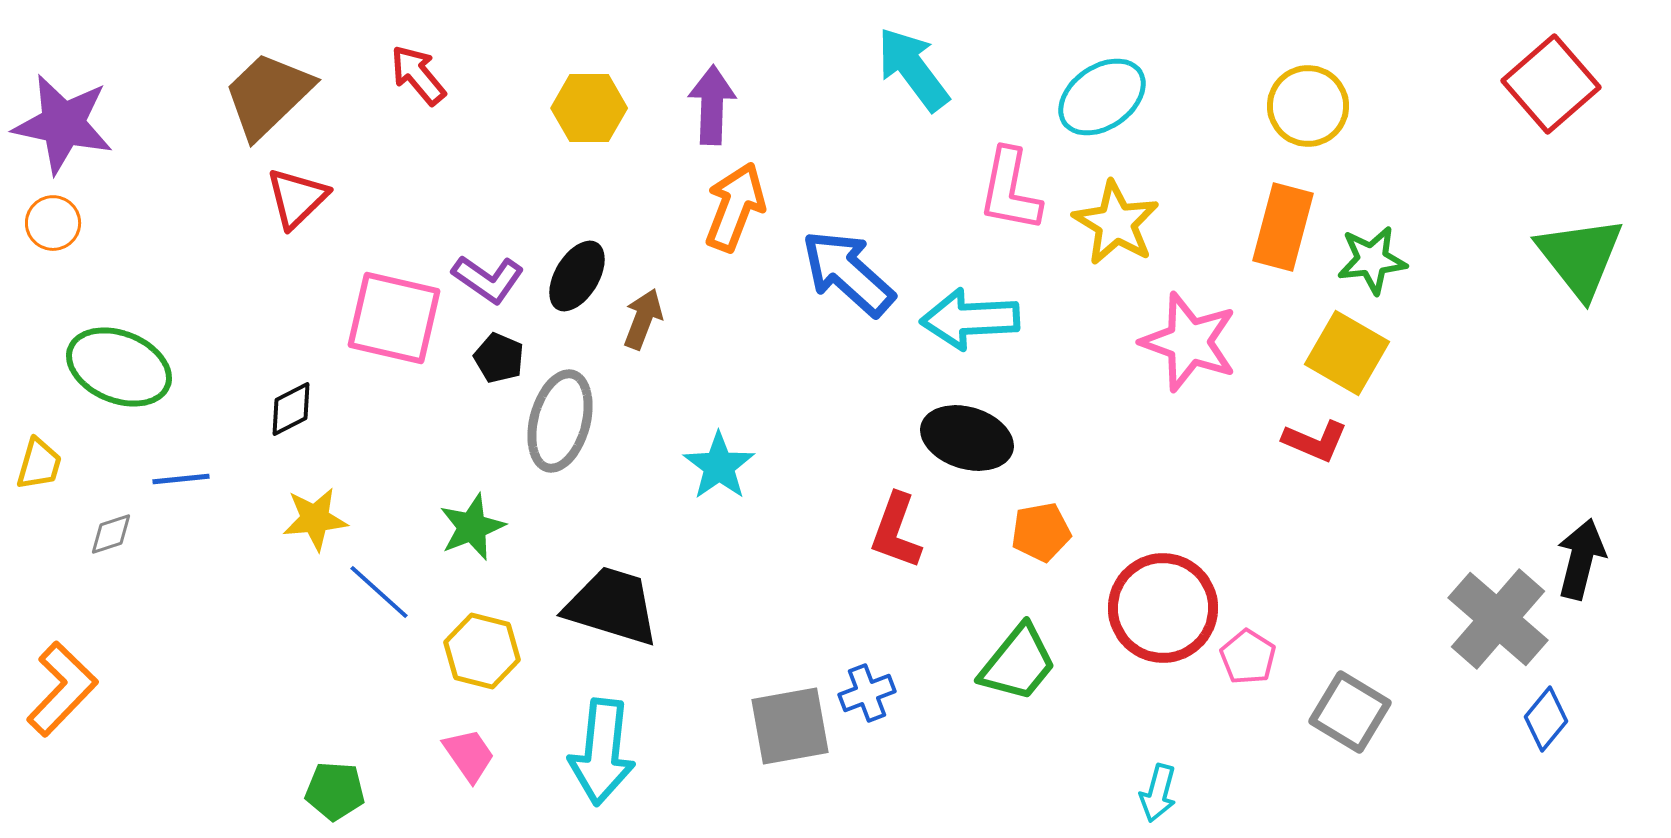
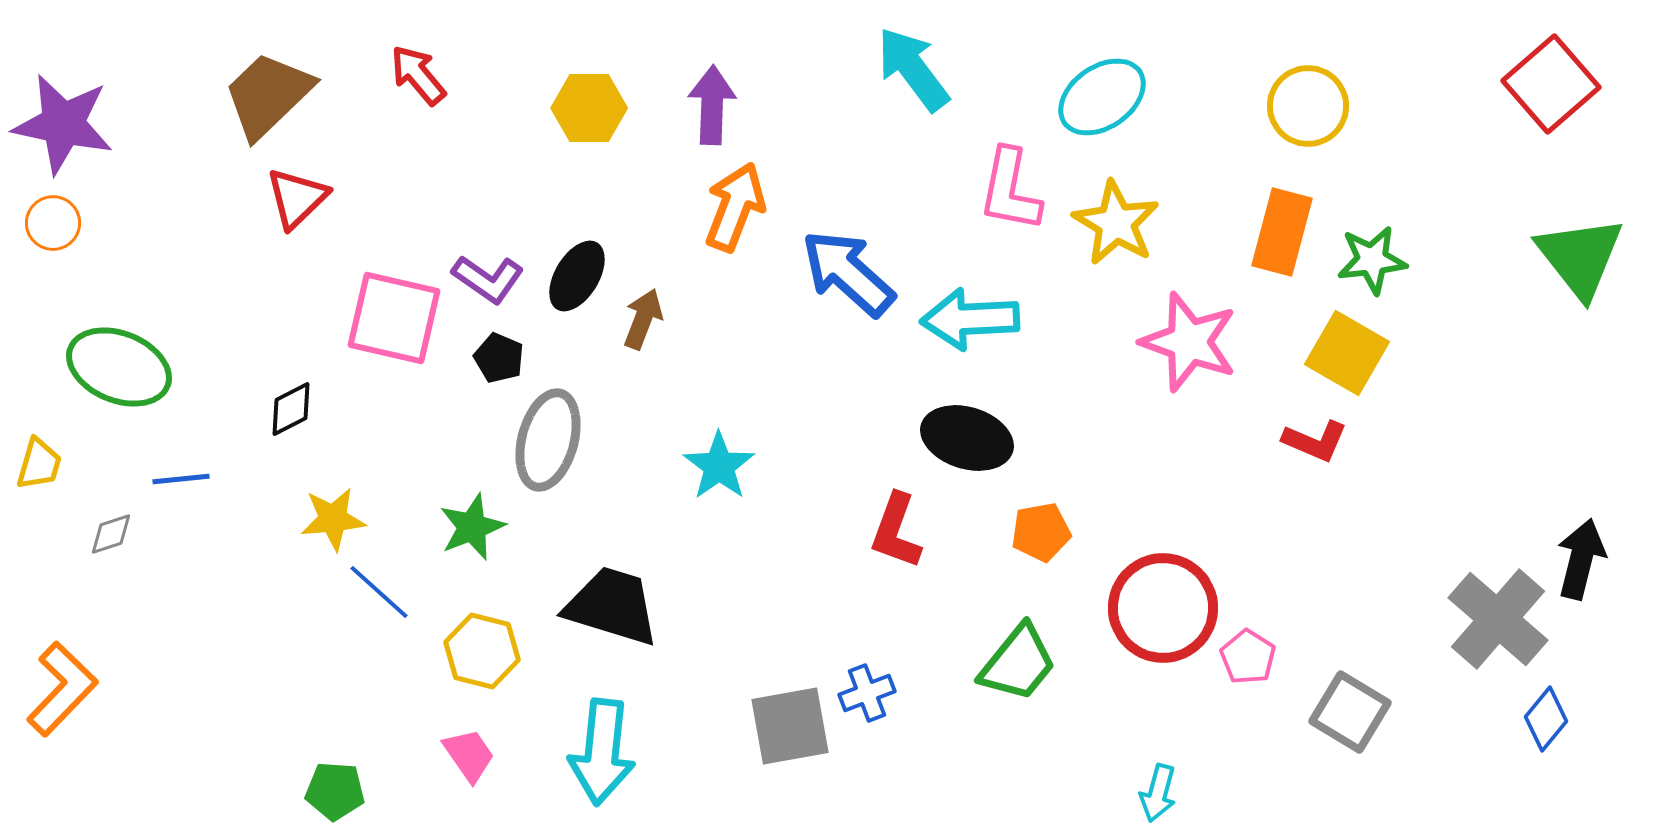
orange rectangle at (1283, 227): moved 1 px left, 5 px down
gray ellipse at (560, 421): moved 12 px left, 19 px down
yellow star at (315, 519): moved 18 px right
